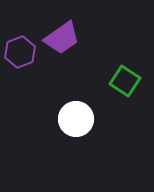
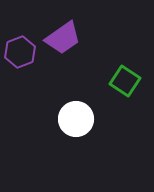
purple trapezoid: moved 1 px right
